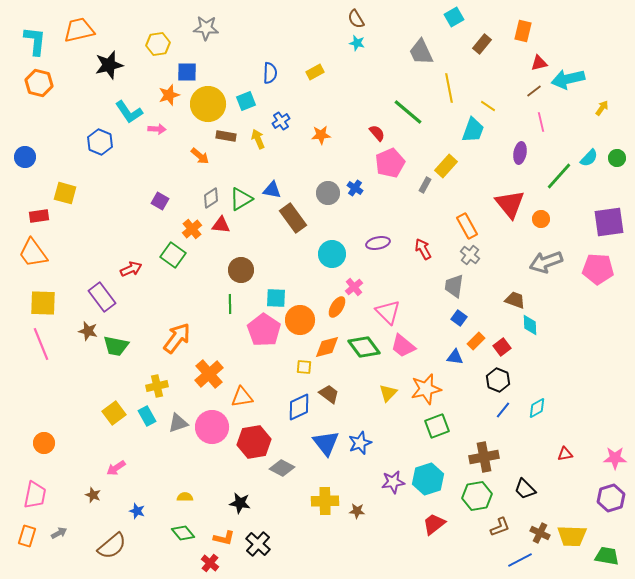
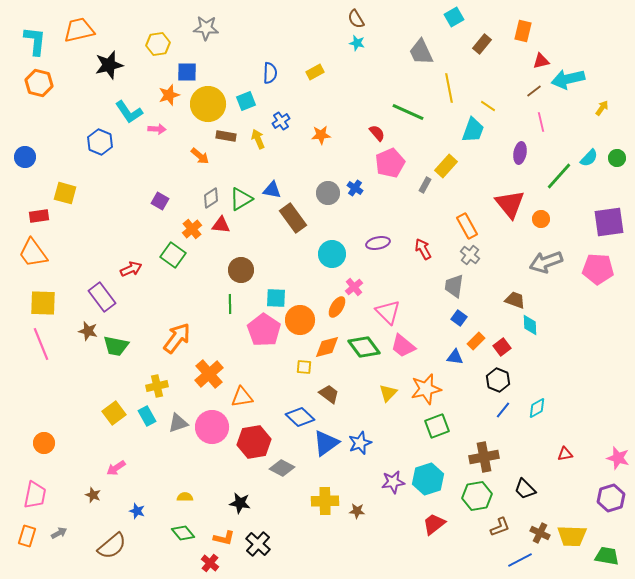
red triangle at (539, 63): moved 2 px right, 2 px up
green line at (408, 112): rotated 16 degrees counterclockwise
blue diamond at (299, 407): moved 1 px right, 10 px down; rotated 68 degrees clockwise
blue triangle at (326, 443): rotated 32 degrees clockwise
pink star at (615, 458): moved 3 px right; rotated 15 degrees clockwise
